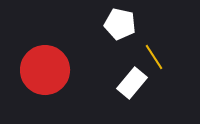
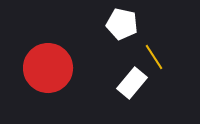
white pentagon: moved 2 px right
red circle: moved 3 px right, 2 px up
